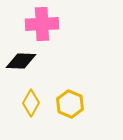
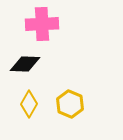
black diamond: moved 4 px right, 3 px down
yellow diamond: moved 2 px left, 1 px down
